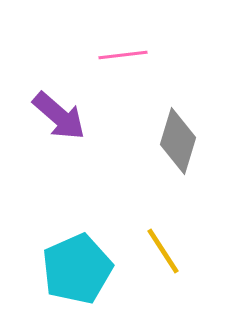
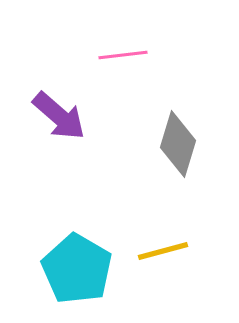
gray diamond: moved 3 px down
yellow line: rotated 72 degrees counterclockwise
cyan pentagon: rotated 18 degrees counterclockwise
